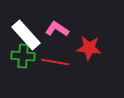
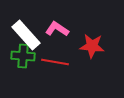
red star: moved 3 px right, 2 px up
